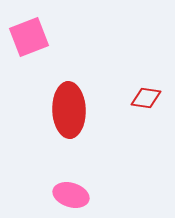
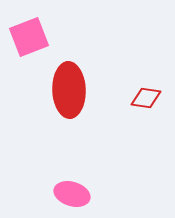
red ellipse: moved 20 px up
pink ellipse: moved 1 px right, 1 px up
